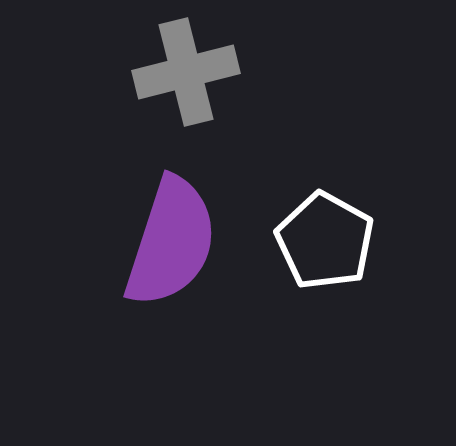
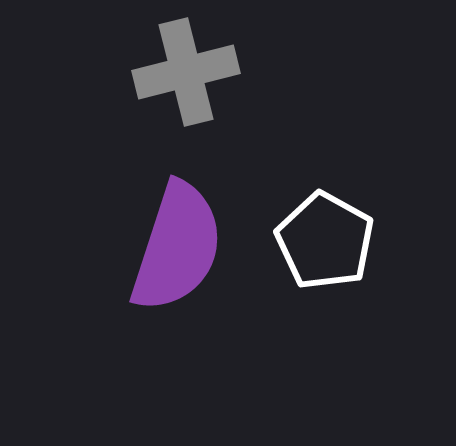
purple semicircle: moved 6 px right, 5 px down
